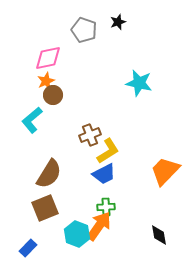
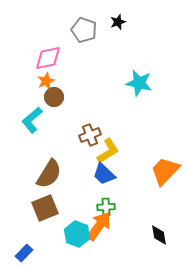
brown circle: moved 1 px right, 2 px down
blue trapezoid: rotated 70 degrees clockwise
blue rectangle: moved 4 px left, 5 px down
